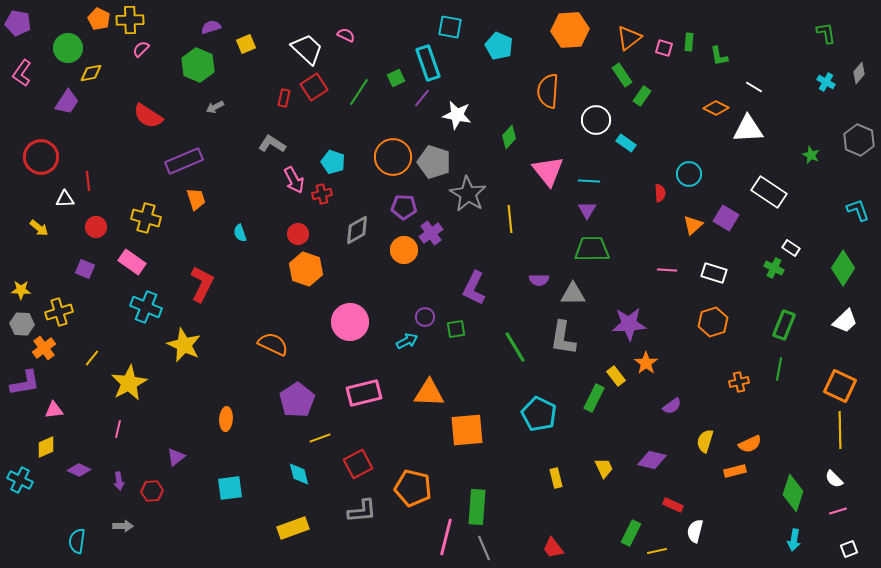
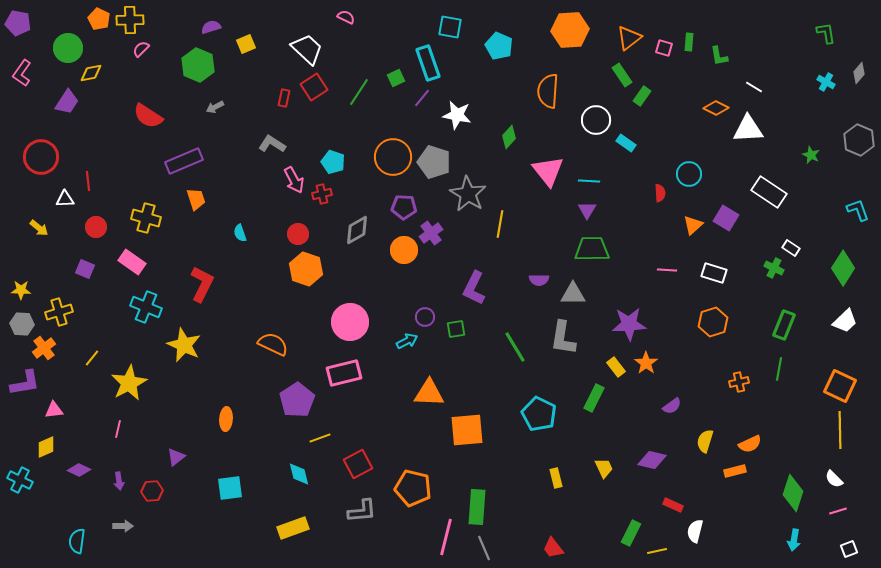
pink semicircle at (346, 35): moved 18 px up
yellow line at (510, 219): moved 10 px left, 5 px down; rotated 16 degrees clockwise
yellow rectangle at (616, 376): moved 9 px up
pink rectangle at (364, 393): moved 20 px left, 20 px up
